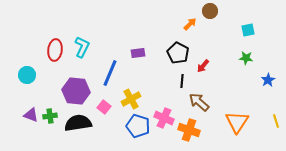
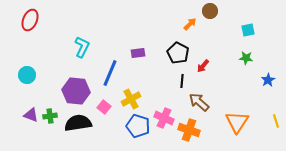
red ellipse: moved 25 px left, 30 px up; rotated 15 degrees clockwise
